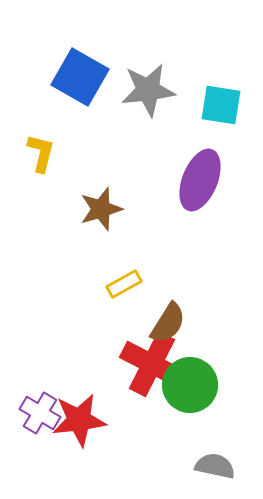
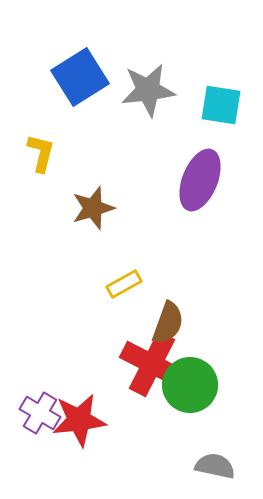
blue square: rotated 28 degrees clockwise
brown star: moved 8 px left, 1 px up
brown semicircle: rotated 12 degrees counterclockwise
